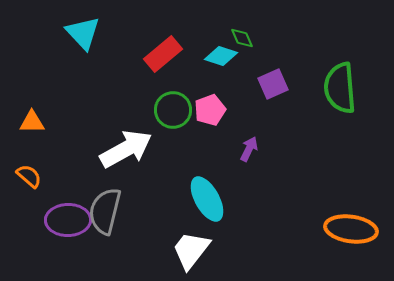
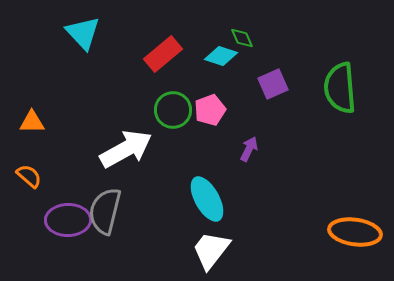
orange ellipse: moved 4 px right, 3 px down
white trapezoid: moved 20 px right
